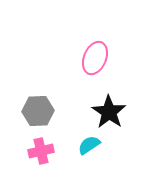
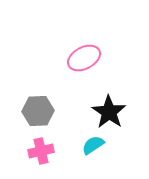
pink ellipse: moved 11 px left; rotated 40 degrees clockwise
cyan semicircle: moved 4 px right
